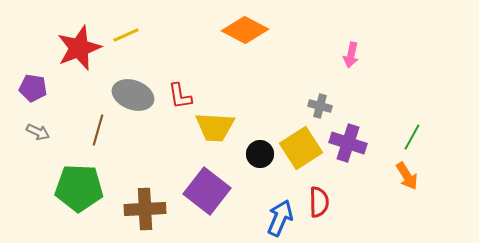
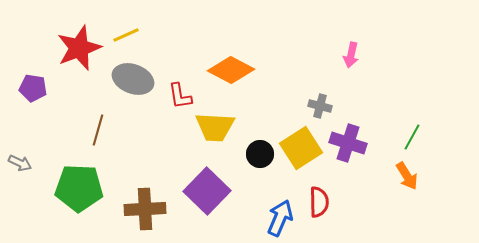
orange diamond: moved 14 px left, 40 px down
gray ellipse: moved 16 px up
gray arrow: moved 18 px left, 31 px down
purple square: rotated 6 degrees clockwise
